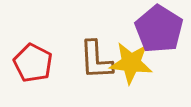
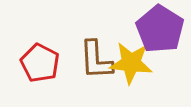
purple pentagon: moved 1 px right
red pentagon: moved 7 px right
